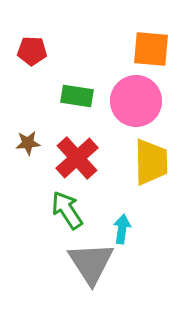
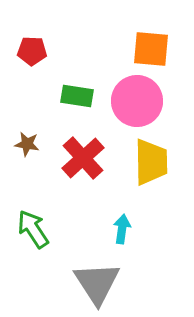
pink circle: moved 1 px right
brown star: moved 1 px left, 1 px down; rotated 15 degrees clockwise
red cross: moved 6 px right
green arrow: moved 34 px left, 19 px down
gray triangle: moved 6 px right, 20 px down
